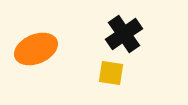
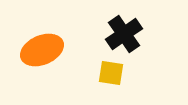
orange ellipse: moved 6 px right, 1 px down
